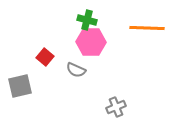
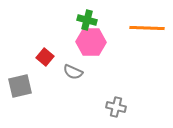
gray semicircle: moved 3 px left, 2 px down
gray cross: rotated 36 degrees clockwise
